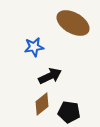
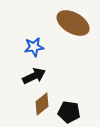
black arrow: moved 16 px left
